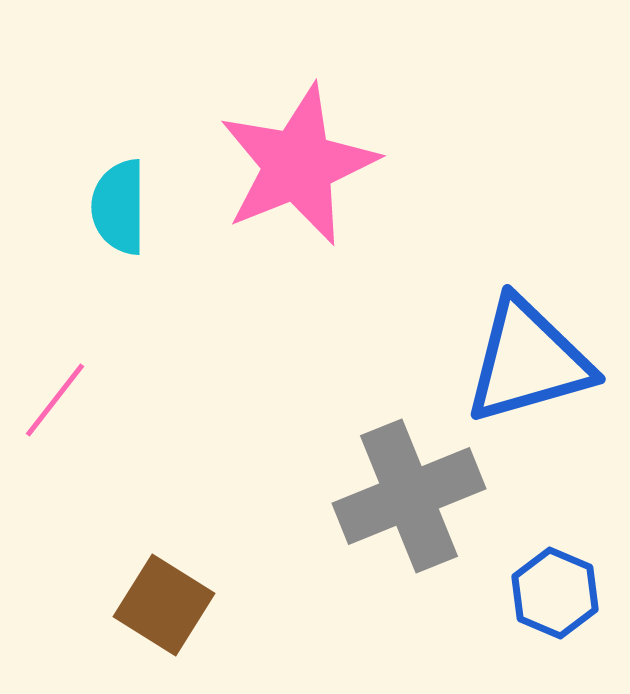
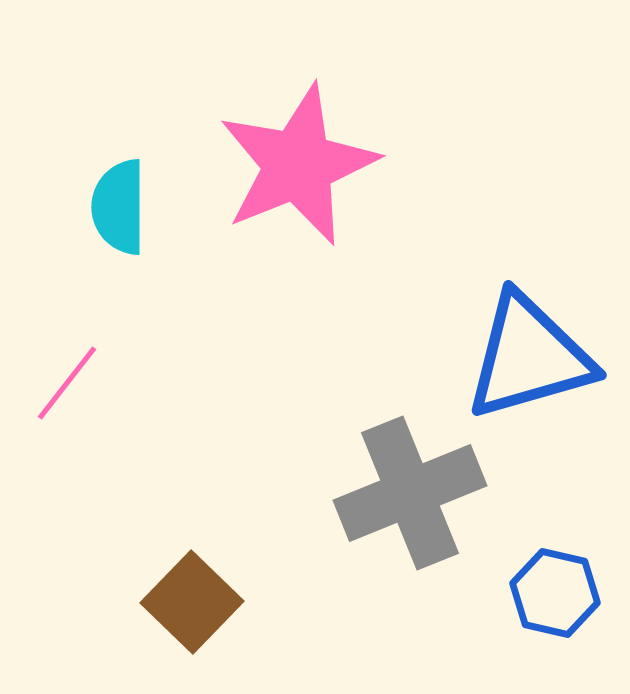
blue triangle: moved 1 px right, 4 px up
pink line: moved 12 px right, 17 px up
gray cross: moved 1 px right, 3 px up
blue hexagon: rotated 10 degrees counterclockwise
brown square: moved 28 px right, 3 px up; rotated 12 degrees clockwise
